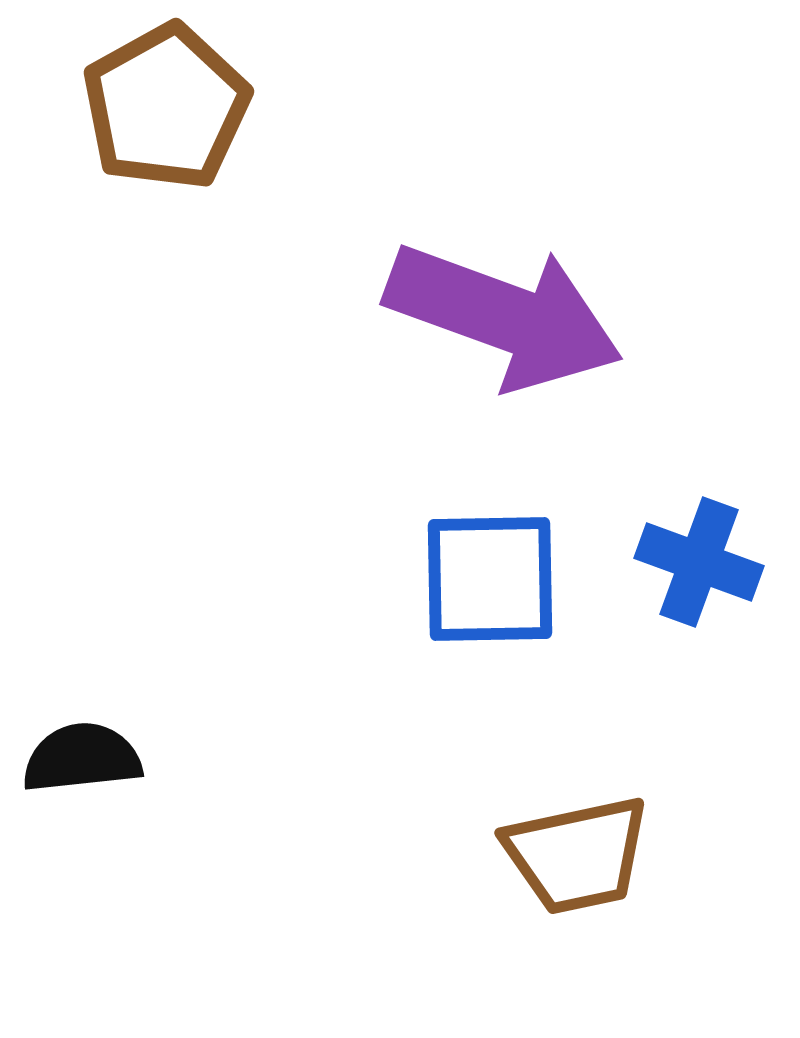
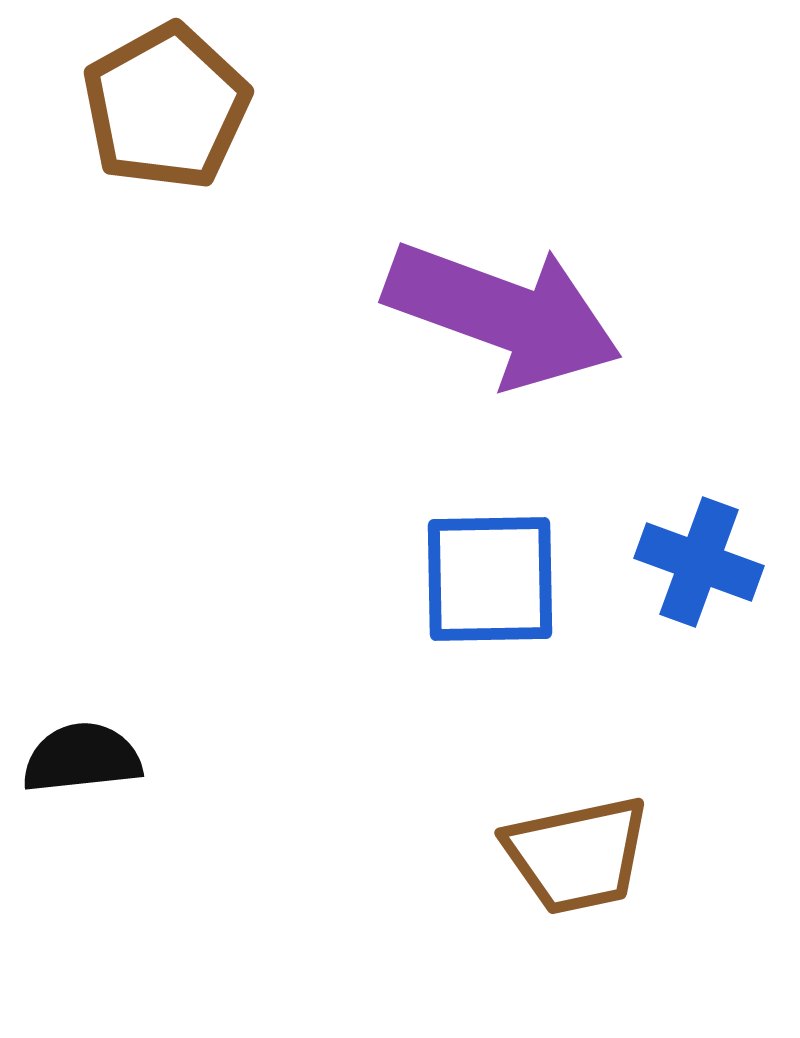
purple arrow: moved 1 px left, 2 px up
